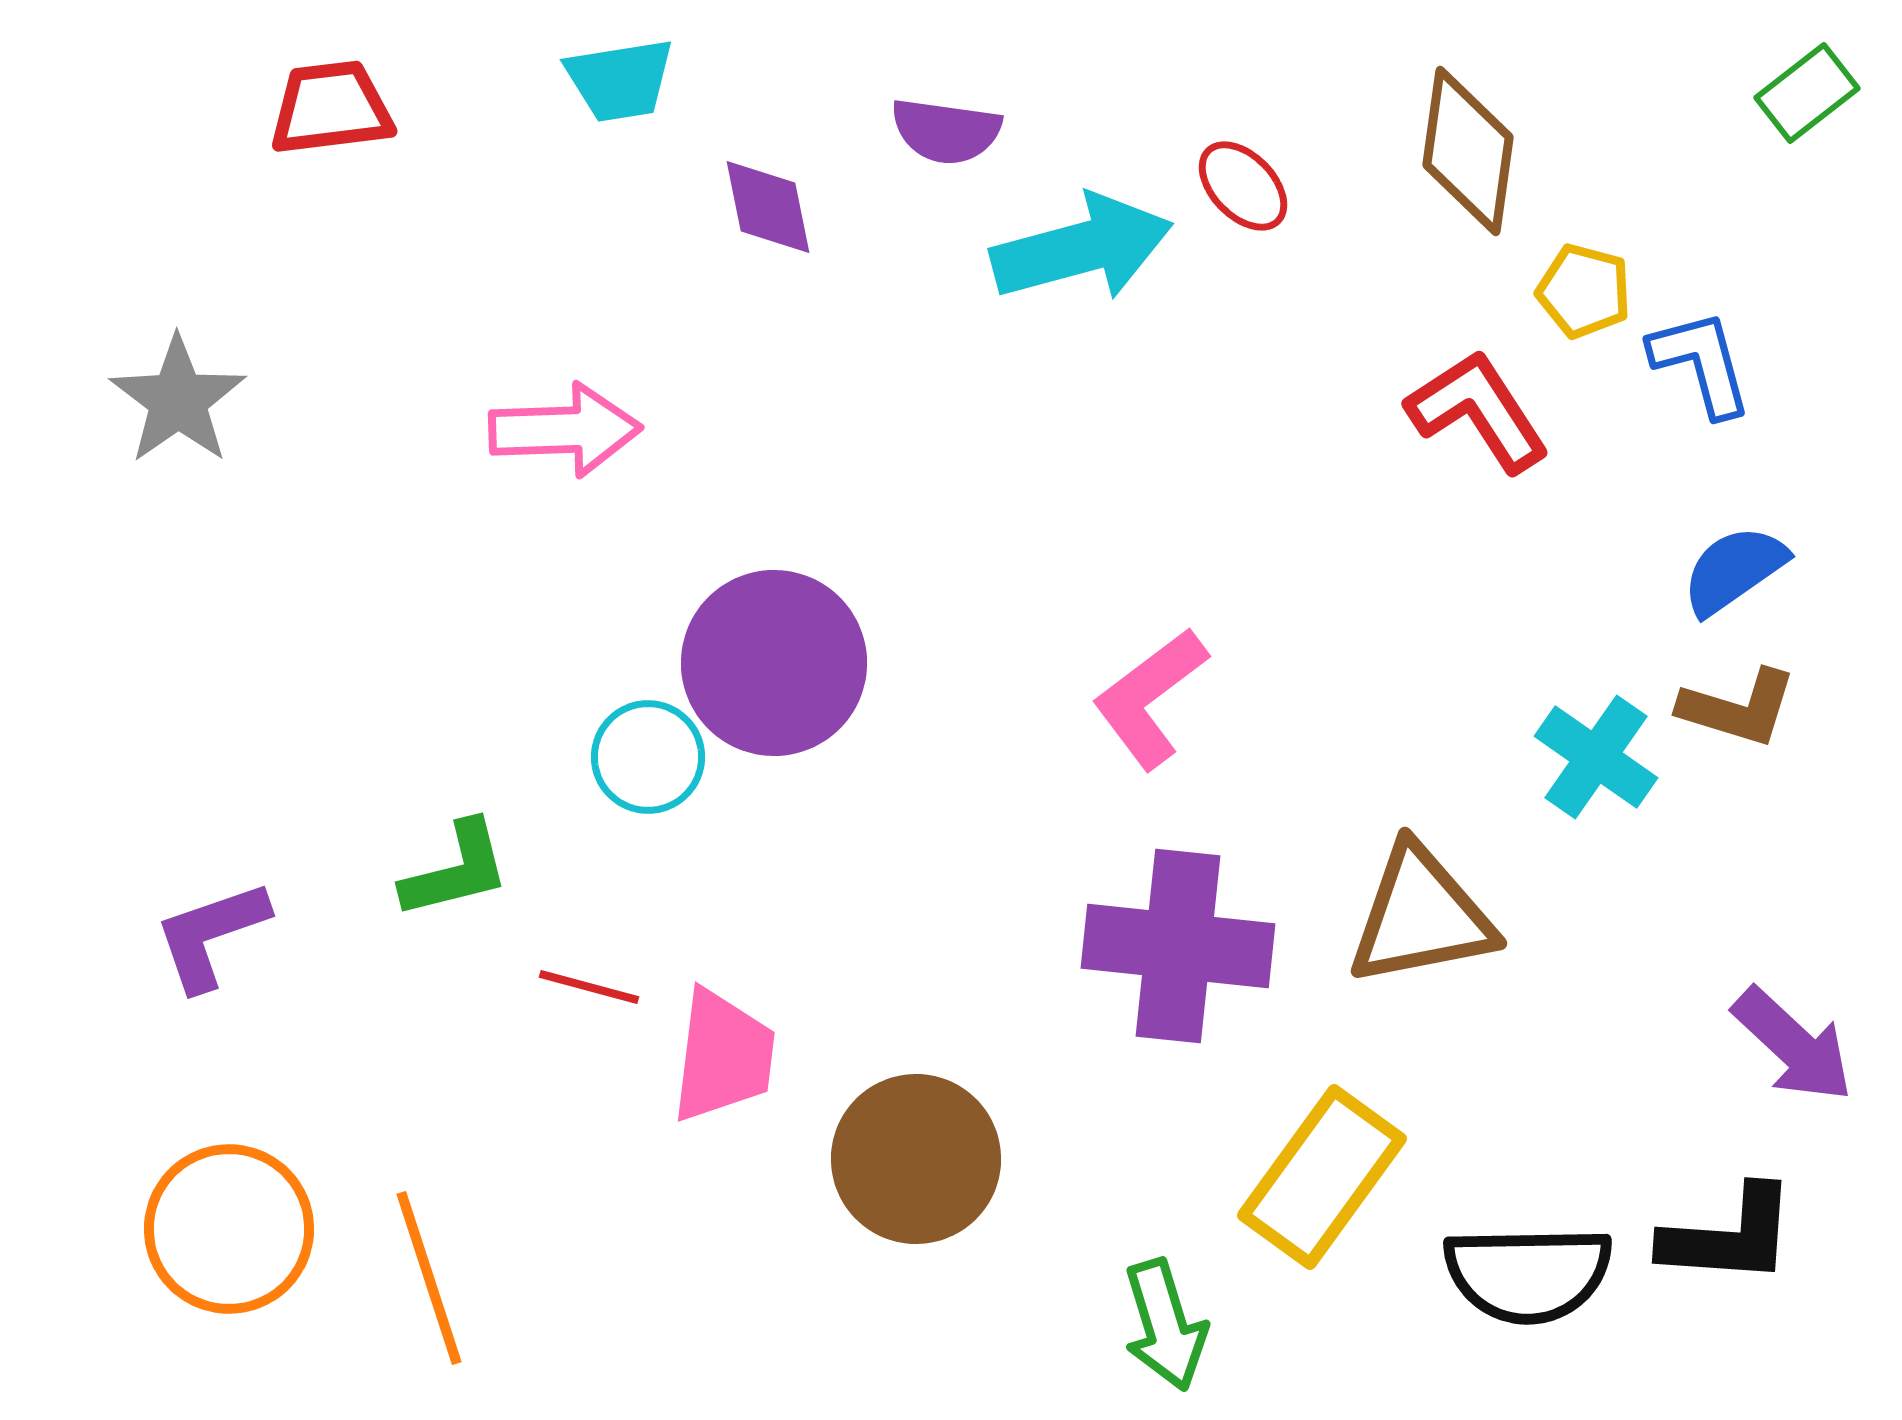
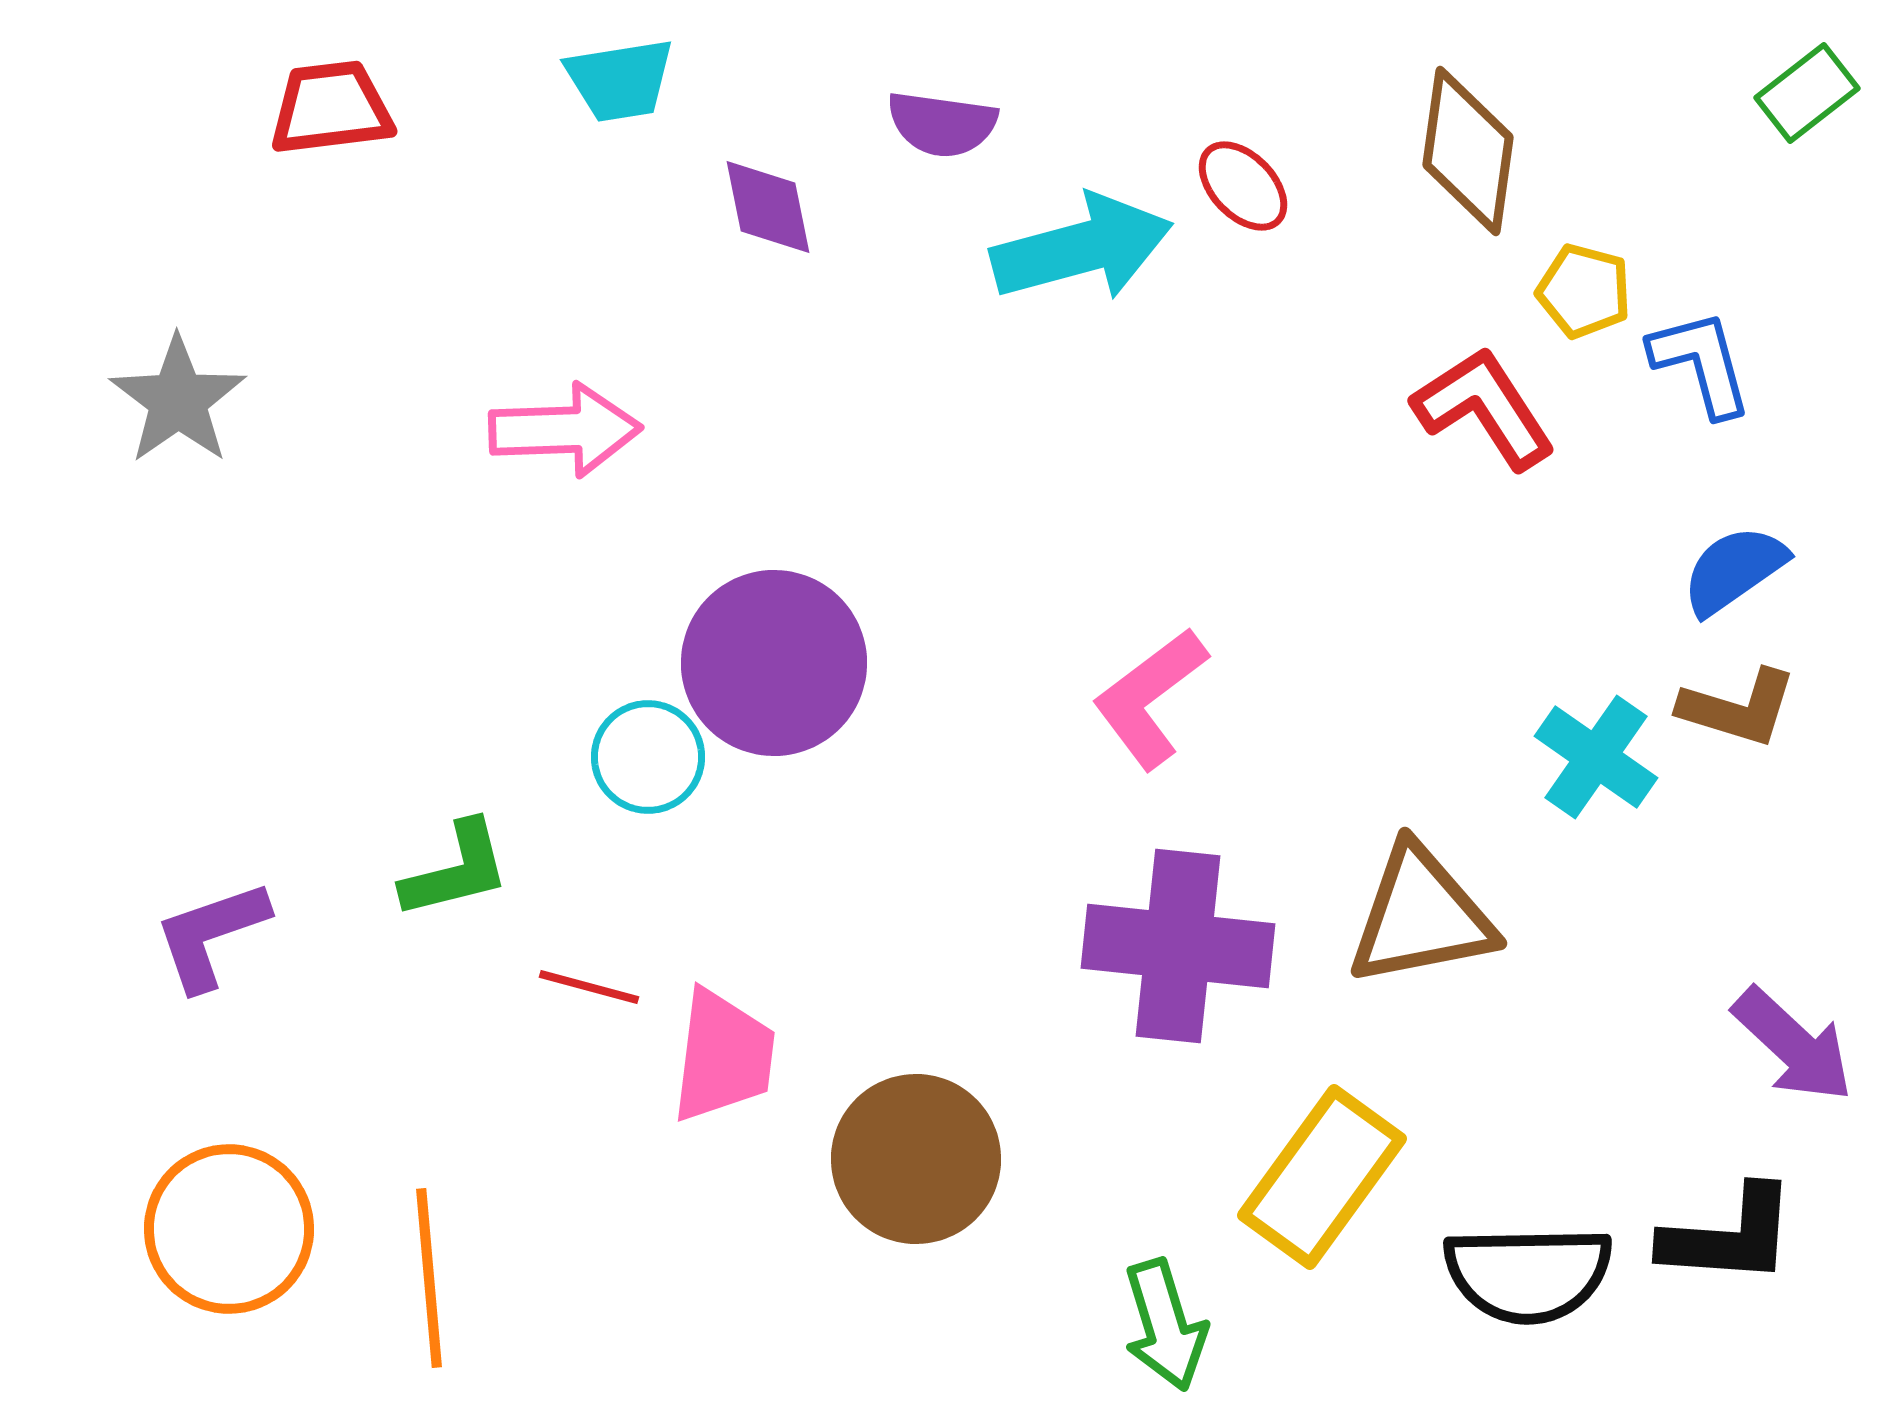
purple semicircle: moved 4 px left, 7 px up
red L-shape: moved 6 px right, 3 px up
orange line: rotated 13 degrees clockwise
